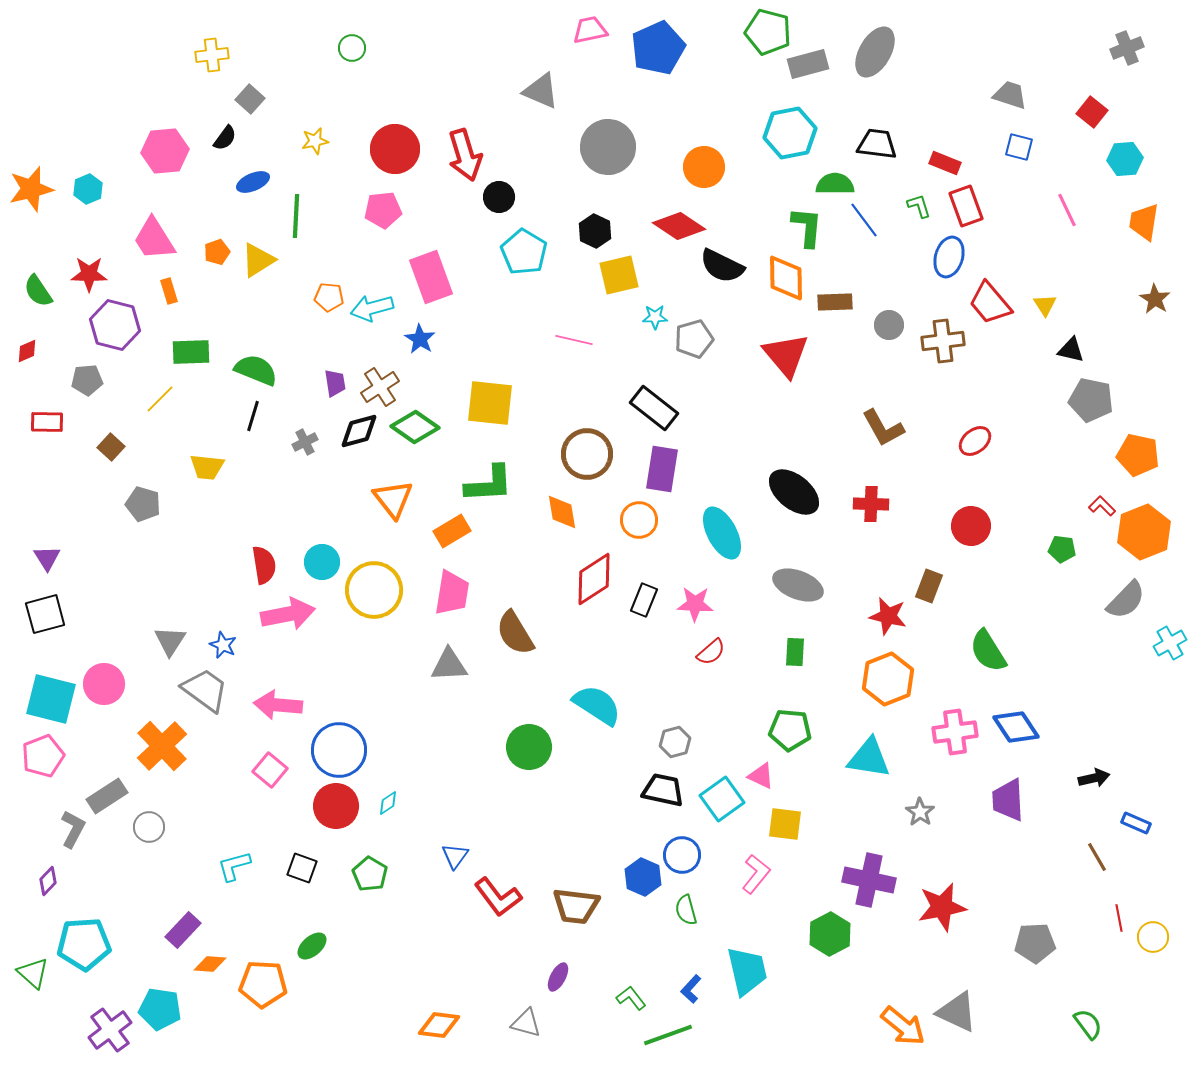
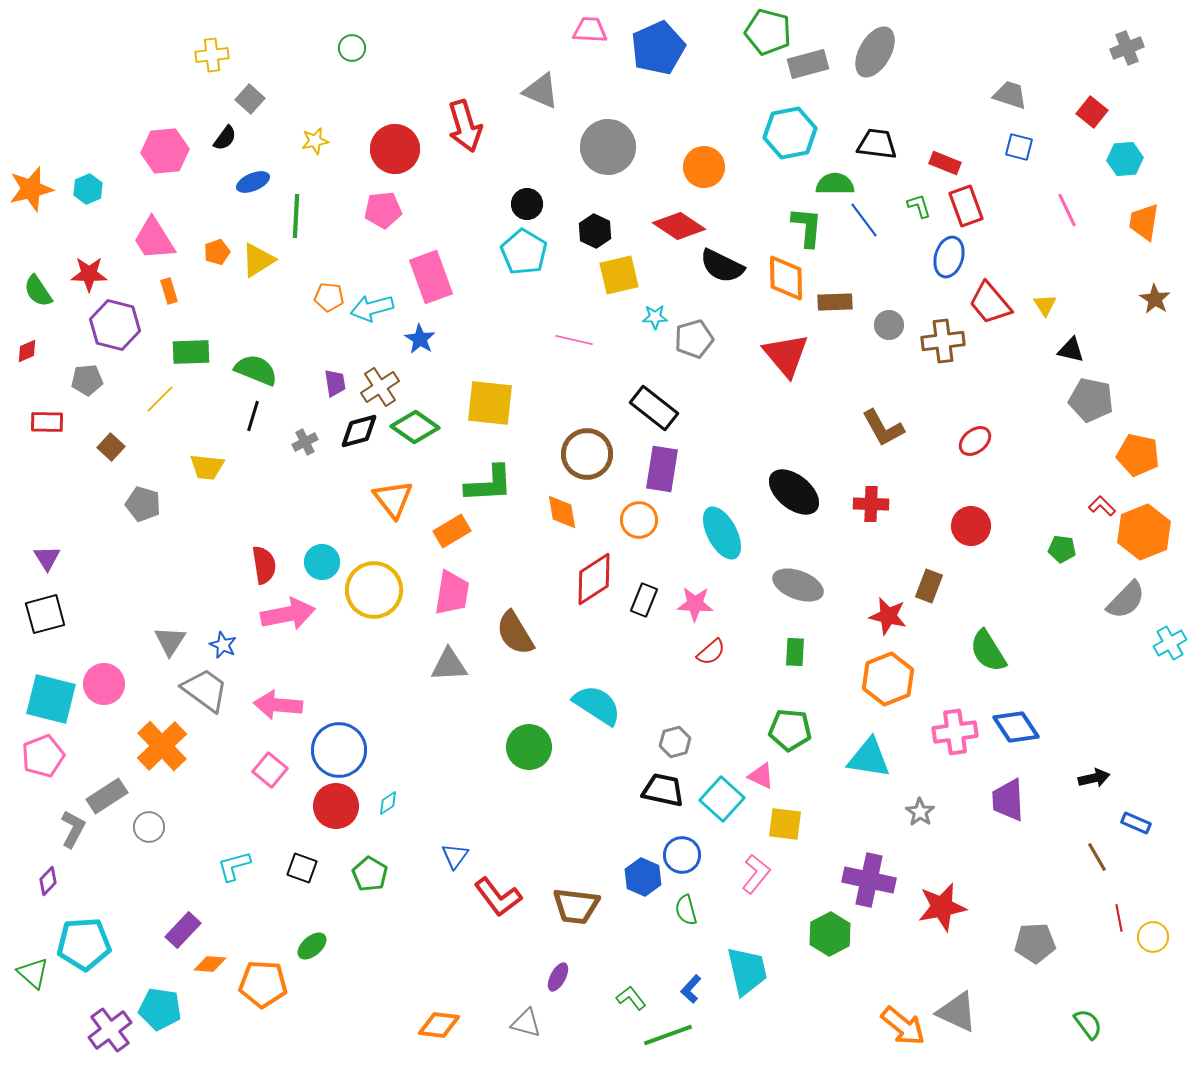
pink trapezoid at (590, 30): rotated 15 degrees clockwise
red arrow at (465, 155): moved 29 px up
black circle at (499, 197): moved 28 px right, 7 px down
cyan square at (722, 799): rotated 12 degrees counterclockwise
